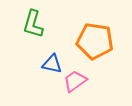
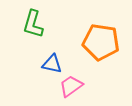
orange pentagon: moved 6 px right, 1 px down
pink trapezoid: moved 4 px left, 5 px down
